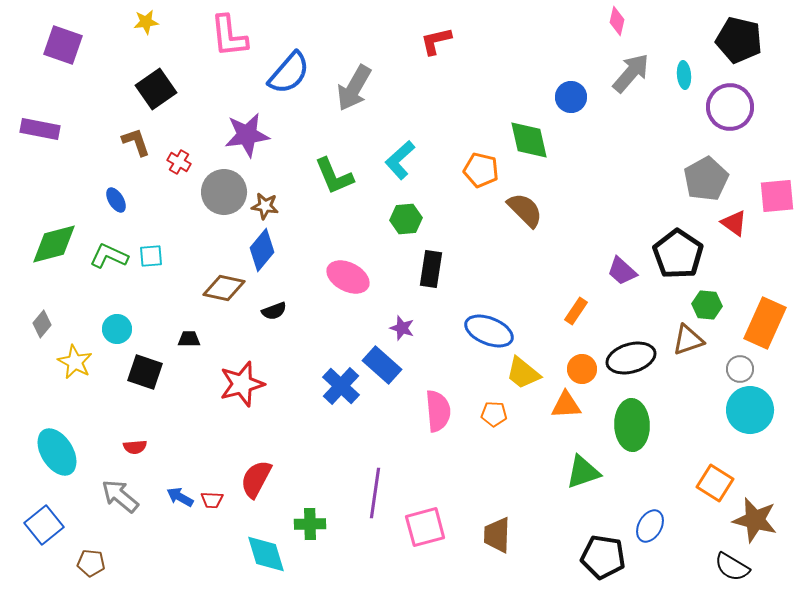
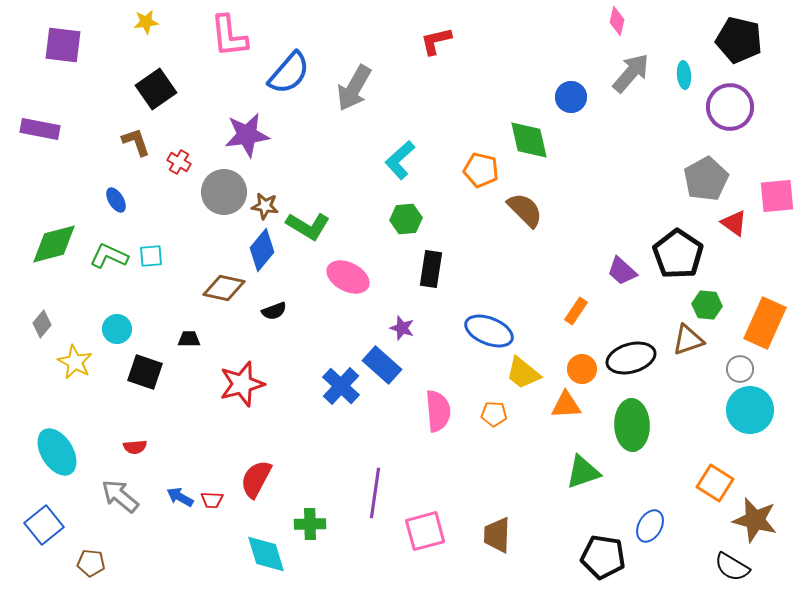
purple square at (63, 45): rotated 12 degrees counterclockwise
green L-shape at (334, 176): moved 26 px left, 50 px down; rotated 36 degrees counterclockwise
pink square at (425, 527): moved 4 px down
